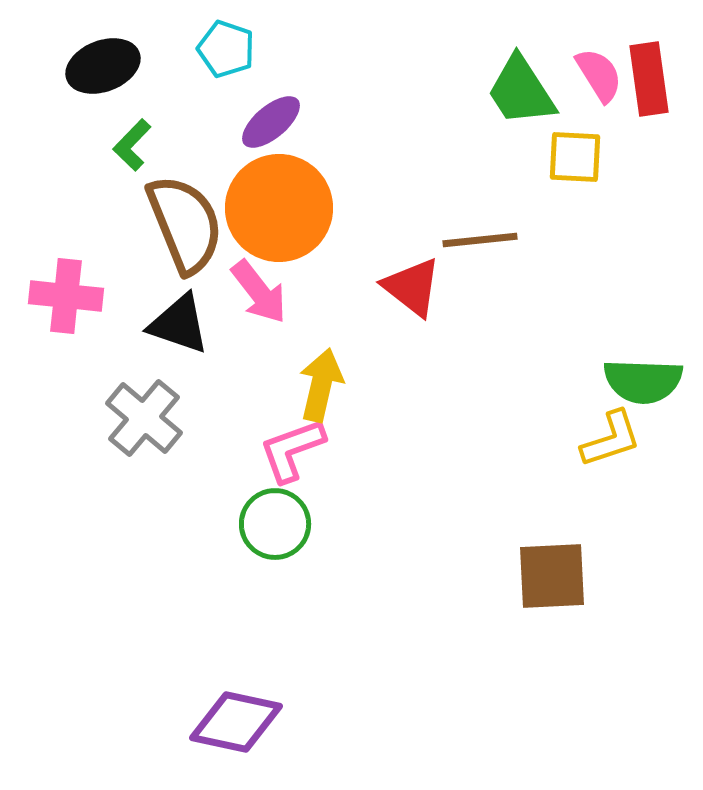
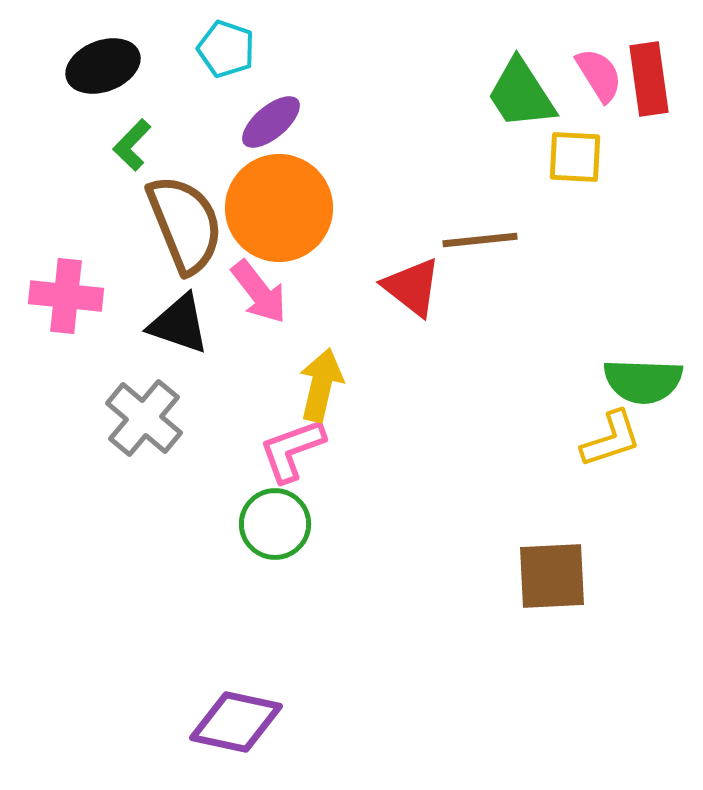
green trapezoid: moved 3 px down
